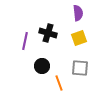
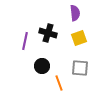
purple semicircle: moved 3 px left
